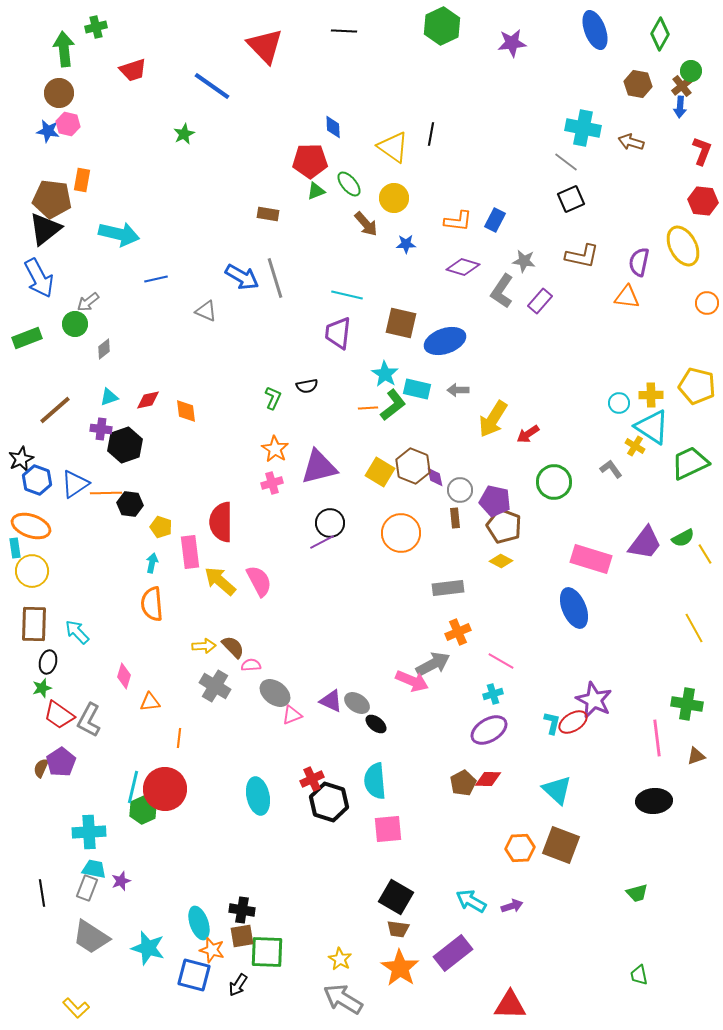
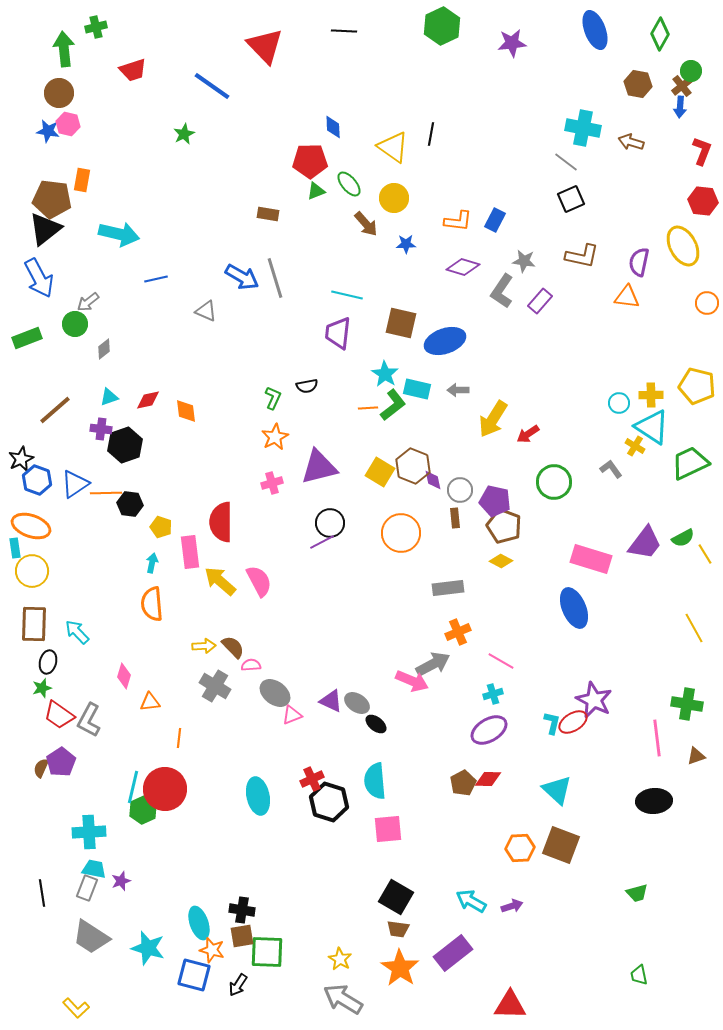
orange star at (275, 449): moved 12 px up; rotated 12 degrees clockwise
purple diamond at (435, 477): moved 2 px left, 3 px down
